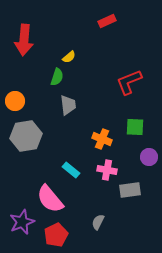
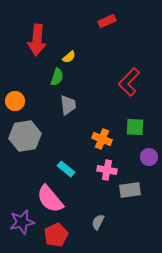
red arrow: moved 13 px right
red L-shape: rotated 24 degrees counterclockwise
gray hexagon: moved 1 px left
cyan rectangle: moved 5 px left, 1 px up
purple star: rotated 10 degrees clockwise
